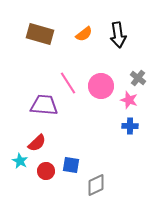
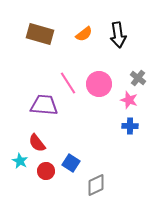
pink circle: moved 2 px left, 2 px up
red semicircle: rotated 96 degrees clockwise
blue square: moved 2 px up; rotated 24 degrees clockwise
